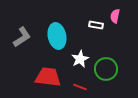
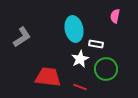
white rectangle: moved 19 px down
cyan ellipse: moved 17 px right, 7 px up
